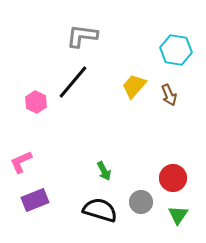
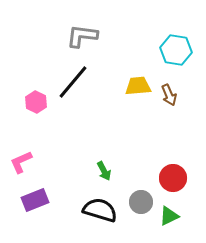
yellow trapezoid: moved 4 px right; rotated 44 degrees clockwise
green triangle: moved 9 px left, 1 px down; rotated 30 degrees clockwise
